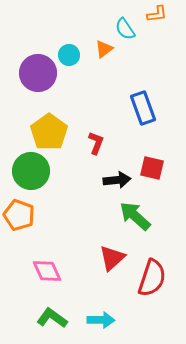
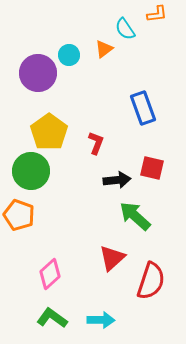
pink diamond: moved 3 px right, 3 px down; rotated 72 degrees clockwise
red semicircle: moved 1 px left, 3 px down
